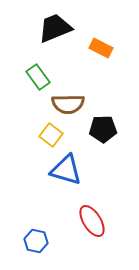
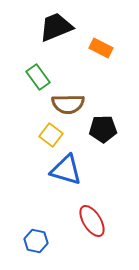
black trapezoid: moved 1 px right, 1 px up
